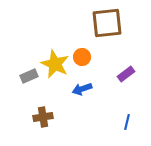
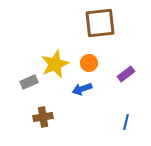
brown square: moved 7 px left
orange circle: moved 7 px right, 6 px down
yellow star: rotated 24 degrees clockwise
gray rectangle: moved 6 px down
blue line: moved 1 px left
